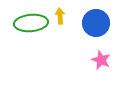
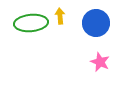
pink star: moved 1 px left, 2 px down
